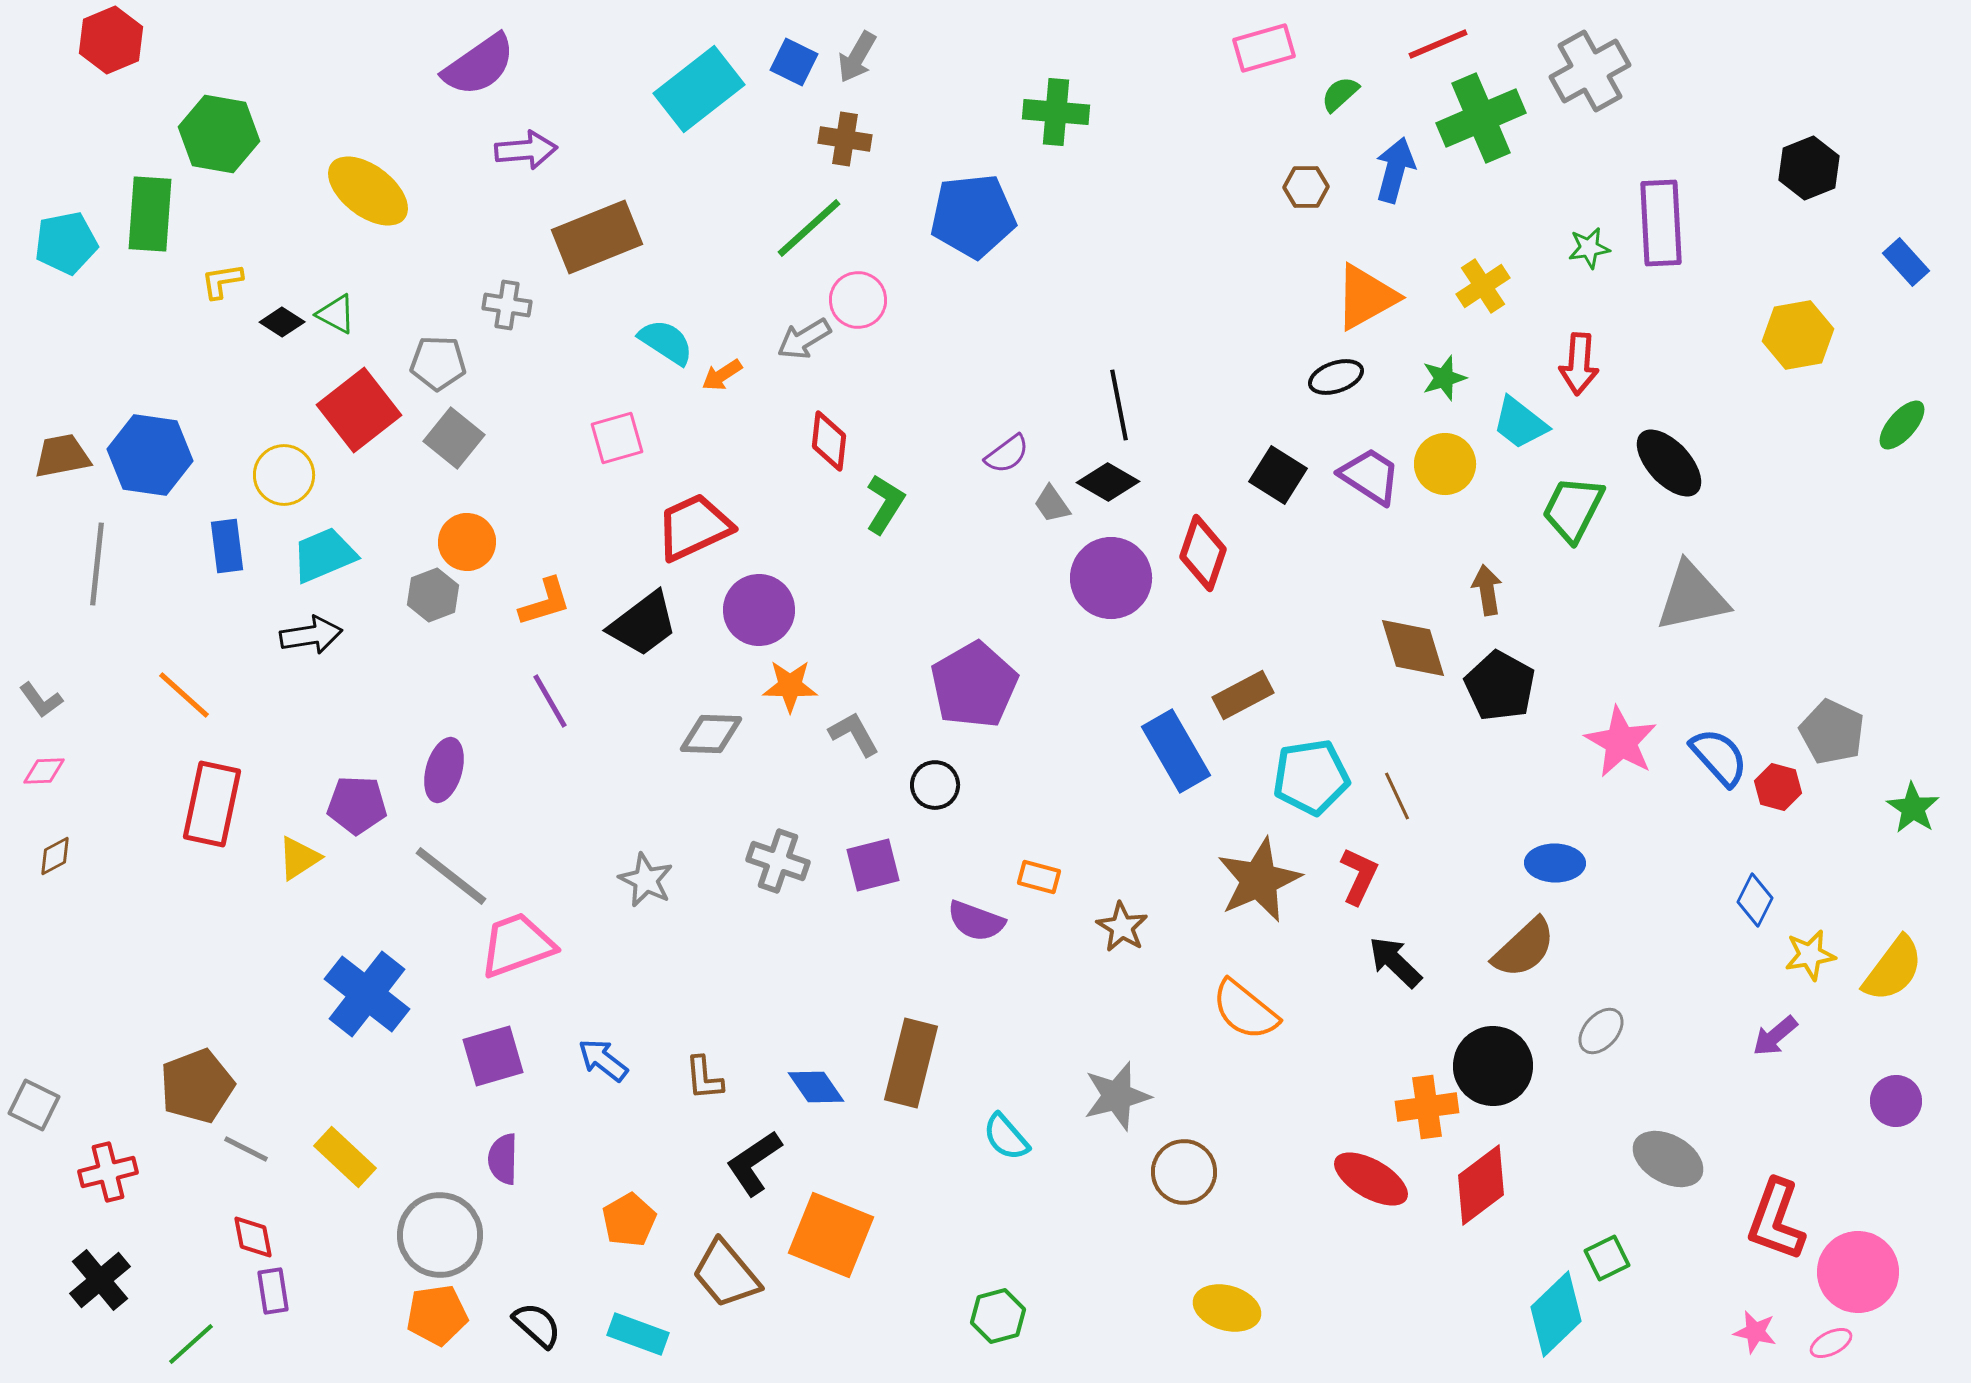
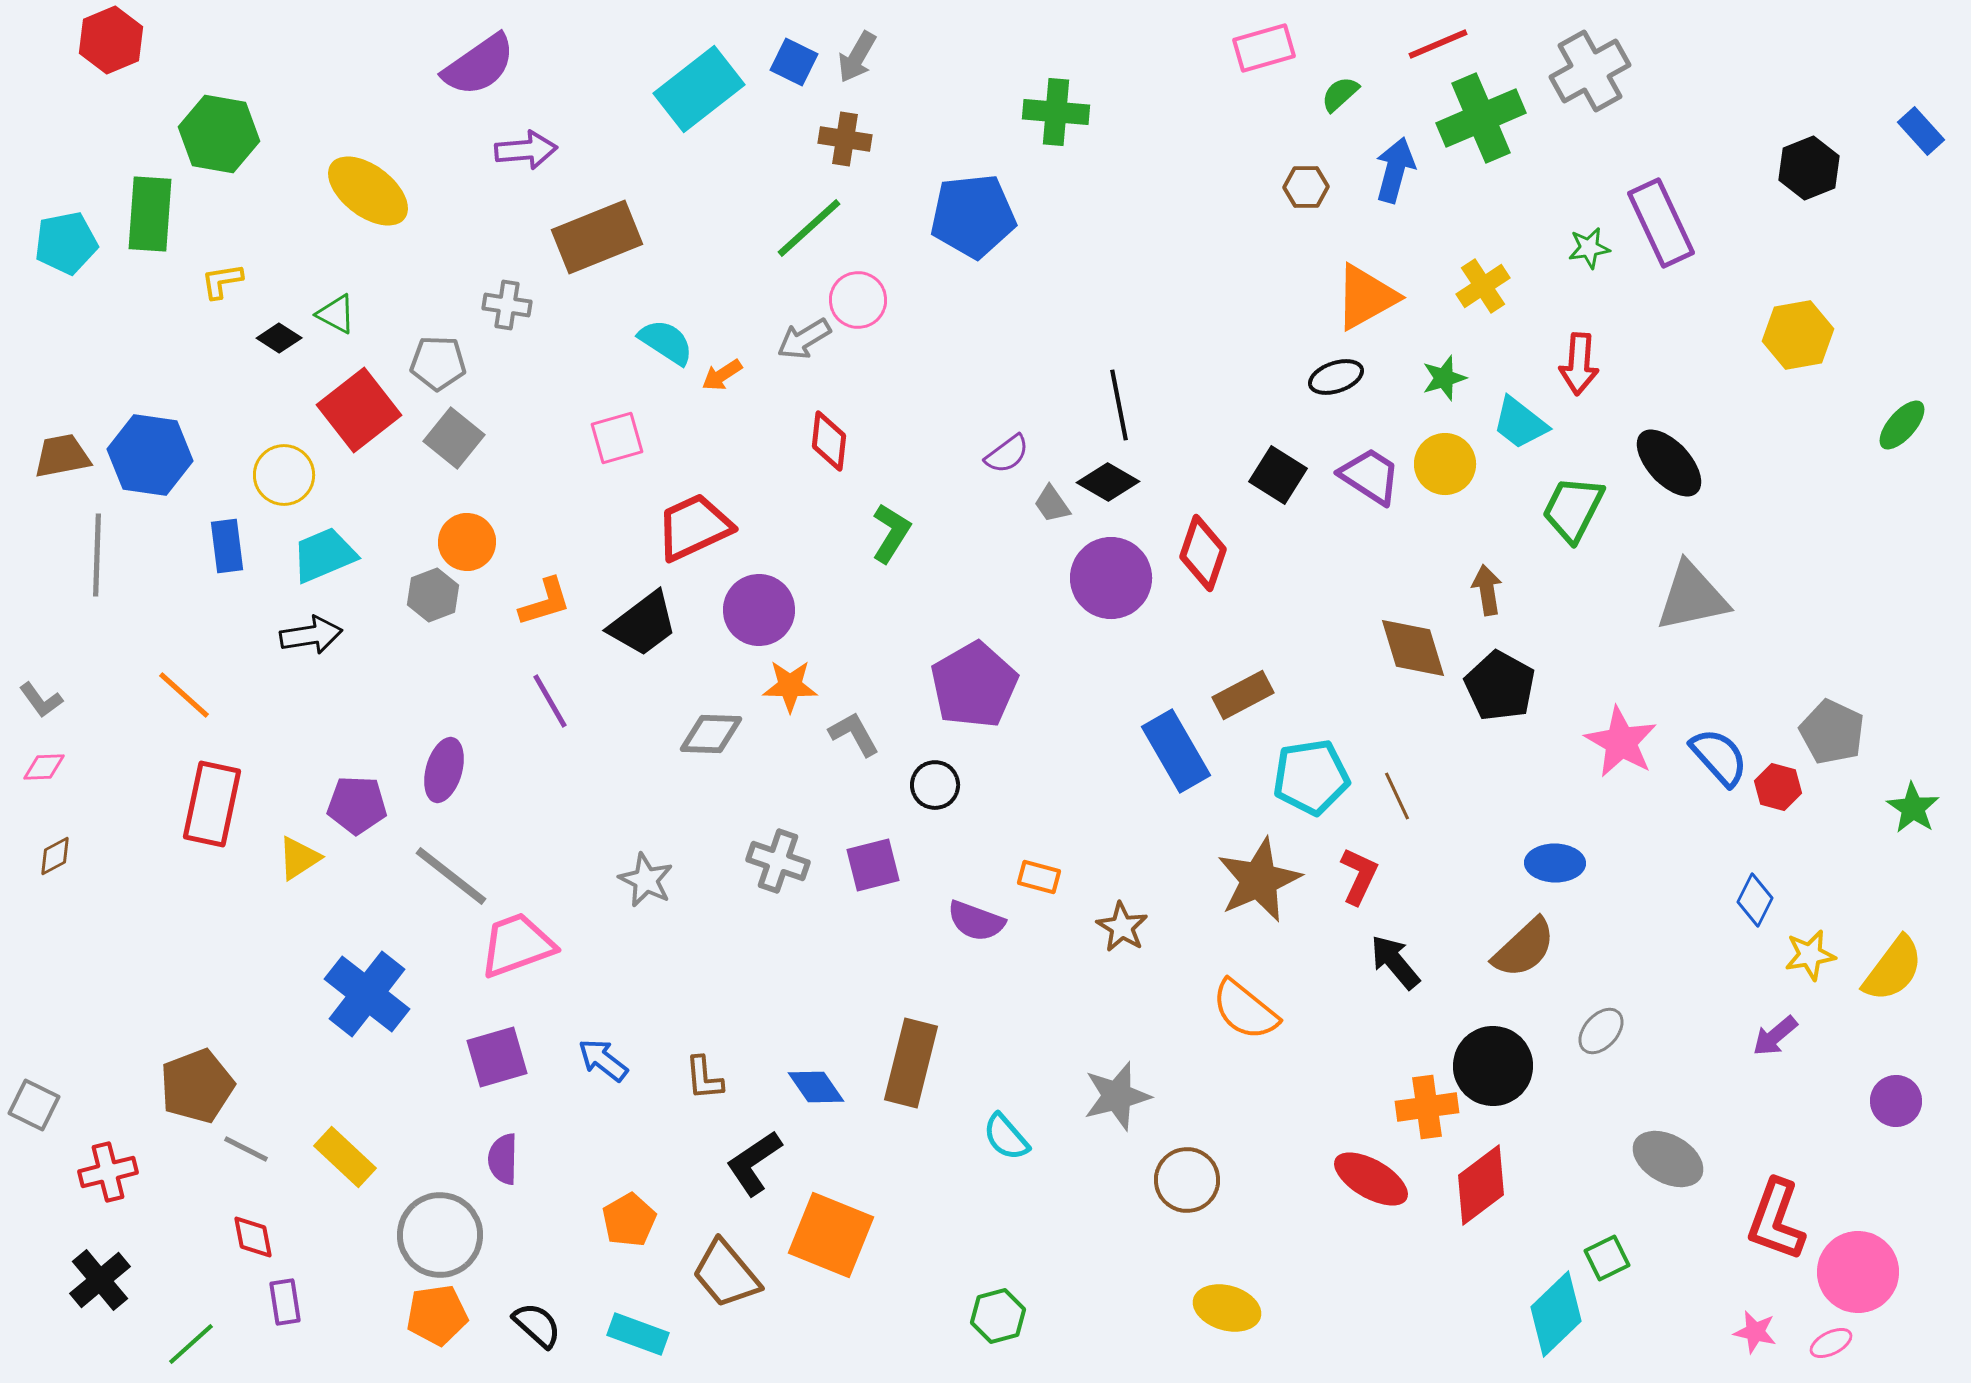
purple rectangle at (1661, 223): rotated 22 degrees counterclockwise
blue rectangle at (1906, 262): moved 15 px right, 131 px up
black diamond at (282, 322): moved 3 px left, 16 px down
green L-shape at (885, 504): moved 6 px right, 29 px down
gray line at (97, 564): moved 9 px up; rotated 4 degrees counterclockwise
pink diamond at (44, 771): moved 4 px up
black arrow at (1395, 962): rotated 6 degrees clockwise
purple square at (493, 1056): moved 4 px right, 1 px down
brown circle at (1184, 1172): moved 3 px right, 8 px down
purple rectangle at (273, 1291): moved 12 px right, 11 px down
